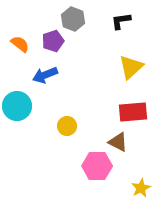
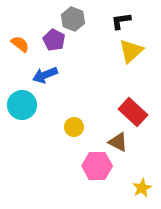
purple pentagon: moved 1 px right, 1 px up; rotated 25 degrees counterclockwise
yellow triangle: moved 16 px up
cyan circle: moved 5 px right, 1 px up
red rectangle: rotated 48 degrees clockwise
yellow circle: moved 7 px right, 1 px down
yellow star: moved 1 px right
